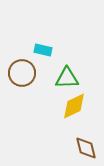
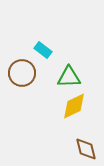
cyan rectangle: rotated 24 degrees clockwise
green triangle: moved 2 px right, 1 px up
brown diamond: moved 1 px down
